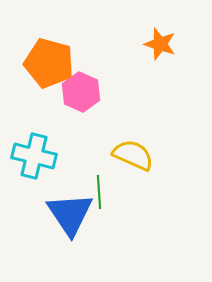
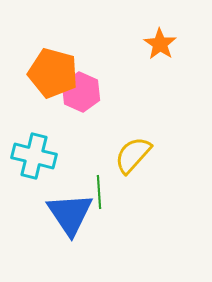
orange star: rotated 16 degrees clockwise
orange pentagon: moved 4 px right, 10 px down
yellow semicircle: rotated 72 degrees counterclockwise
